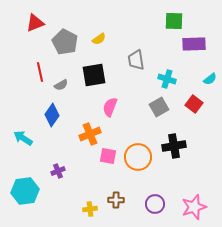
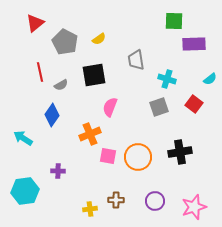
red triangle: rotated 18 degrees counterclockwise
gray square: rotated 12 degrees clockwise
black cross: moved 6 px right, 6 px down
purple cross: rotated 24 degrees clockwise
purple circle: moved 3 px up
